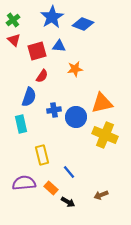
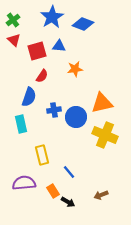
orange rectangle: moved 2 px right, 3 px down; rotated 16 degrees clockwise
